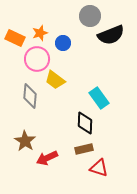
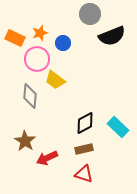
gray circle: moved 2 px up
black semicircle: moved 1 px right, 1 px down
cyan rectangle: moved 19 px right, 29 px down; rotated 10 degrees counterclockwise
black diamond: rotated 60 degrees clockwise
red triangle: moved 15 px left, 6 px down
